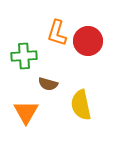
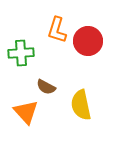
orange L-shape: moved 3 px up
green cross: moved 3 px left, 3 px up
brown semicircle: moved 2 px left, 3 px down; rotated 12 degrees clockwise
orange triangle: rotated 12 degrees counterclockwise
